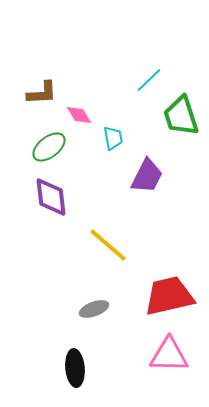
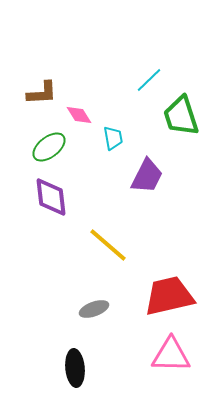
pink triangle: moved 2 px right
